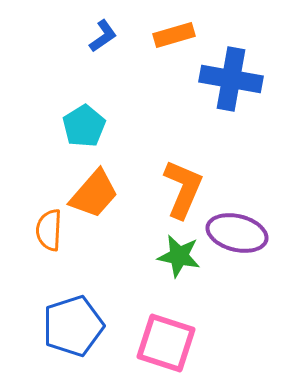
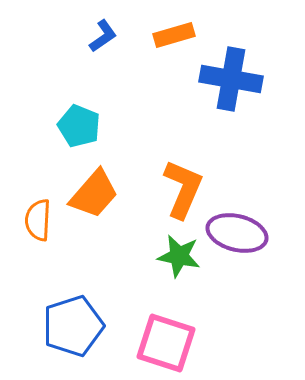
cyan pentagon: moved 5 px left; rotated 18 degrees counterclockwise
orange semicircle: moved 11 px left, 10 px up
